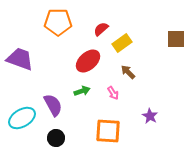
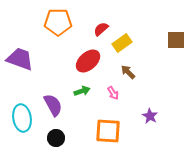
brown square: moved 1 px down
cyan ellipse: rotated 68 degrees counterclockwise
